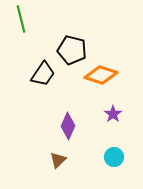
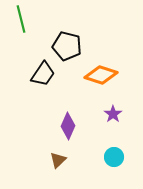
black pentagon: moved 5 px left, 4 px up
